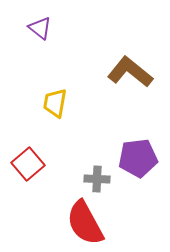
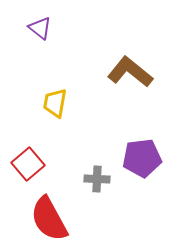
purple pentagon: moved 4 px right
red semicircle: moved 36 px left, 4 px up
